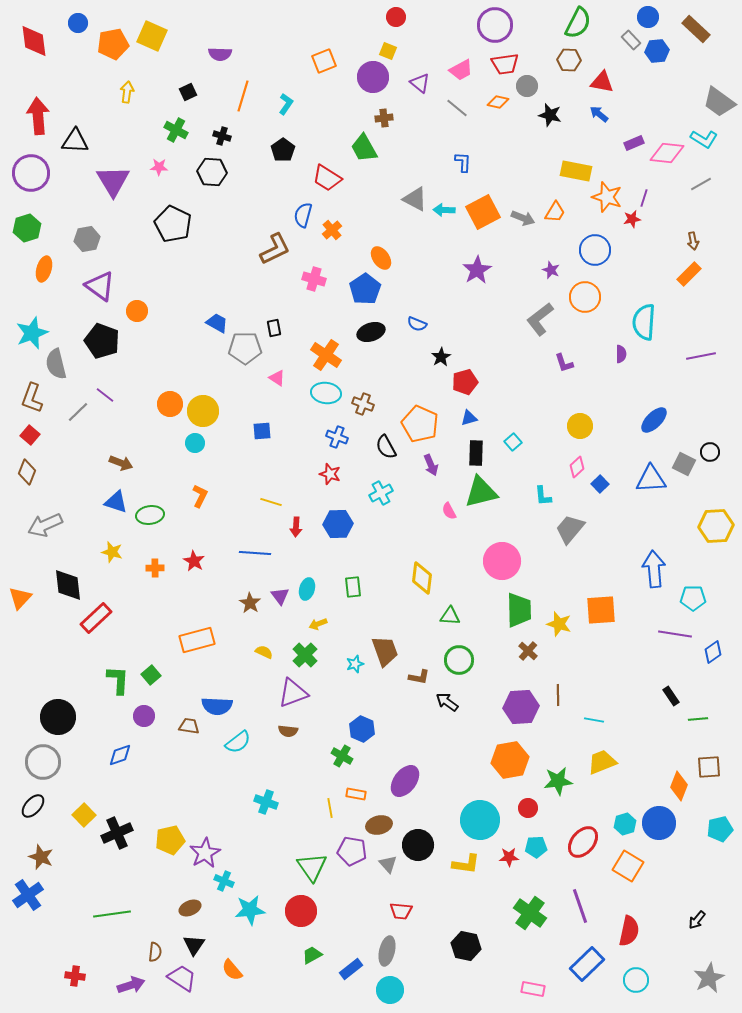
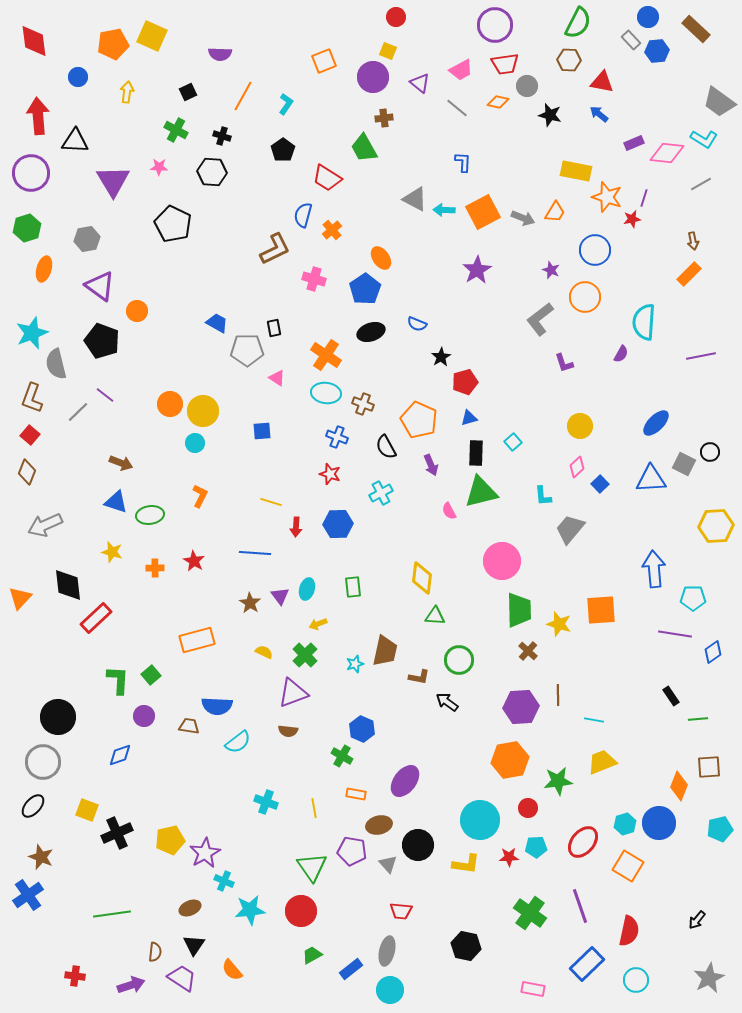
blue circle at (78, 23): moved 54 px down
orange line at (243, 96): rotated 12 degrees clockwise
gray pentagon at (245, 348): moved 2 px right, 2 px down
purple semicircle at (621, 354): rotated 30 degrees clockwise
blue ellipse at (654, 420): moved 2 px right, 3 px down
orange pentagon at (420, 424): moved 1 px left, 4 px up
green triangle at (450, 616): moved 15 px left
brown trapezoid at (385, 651): rotated 32 degrees clockwise
yellow line at (330, 808): moved 16 px left
yellow square at (84, 815): moved 3 px right, 5 px up; rotated 25 degrees counterclockwise
